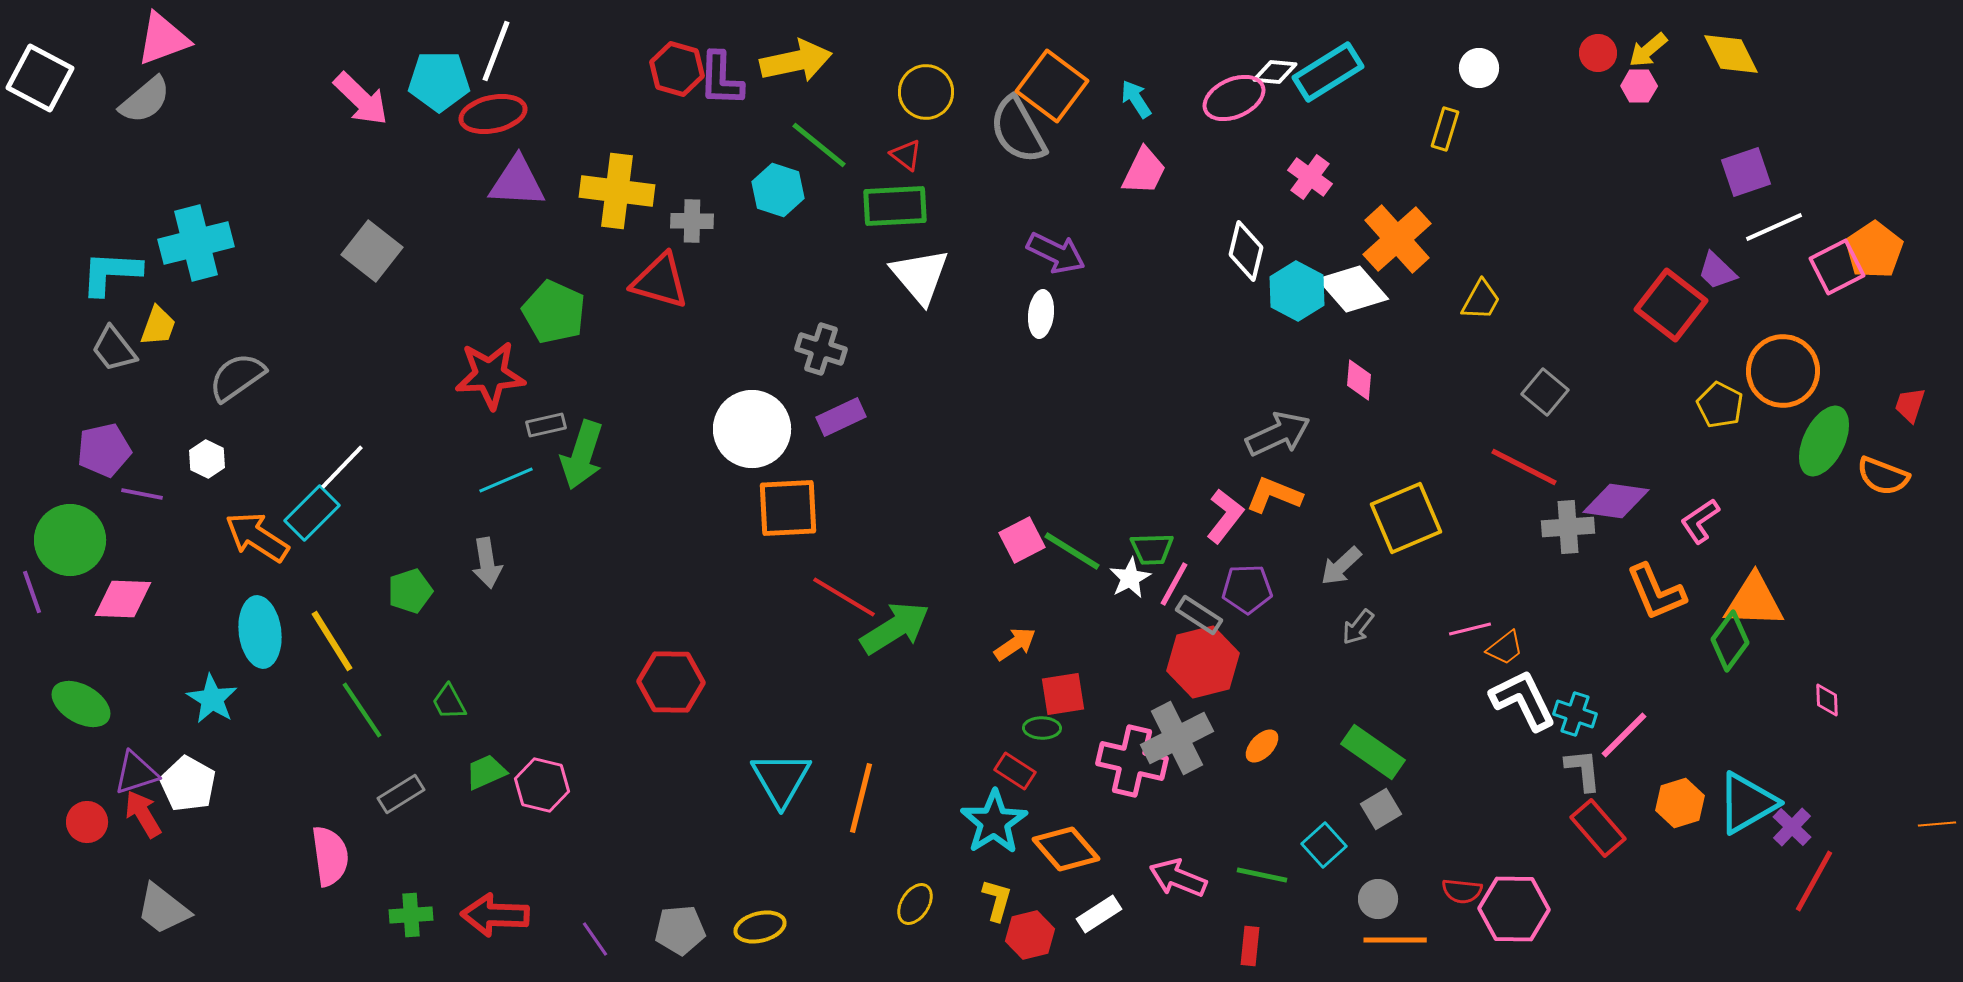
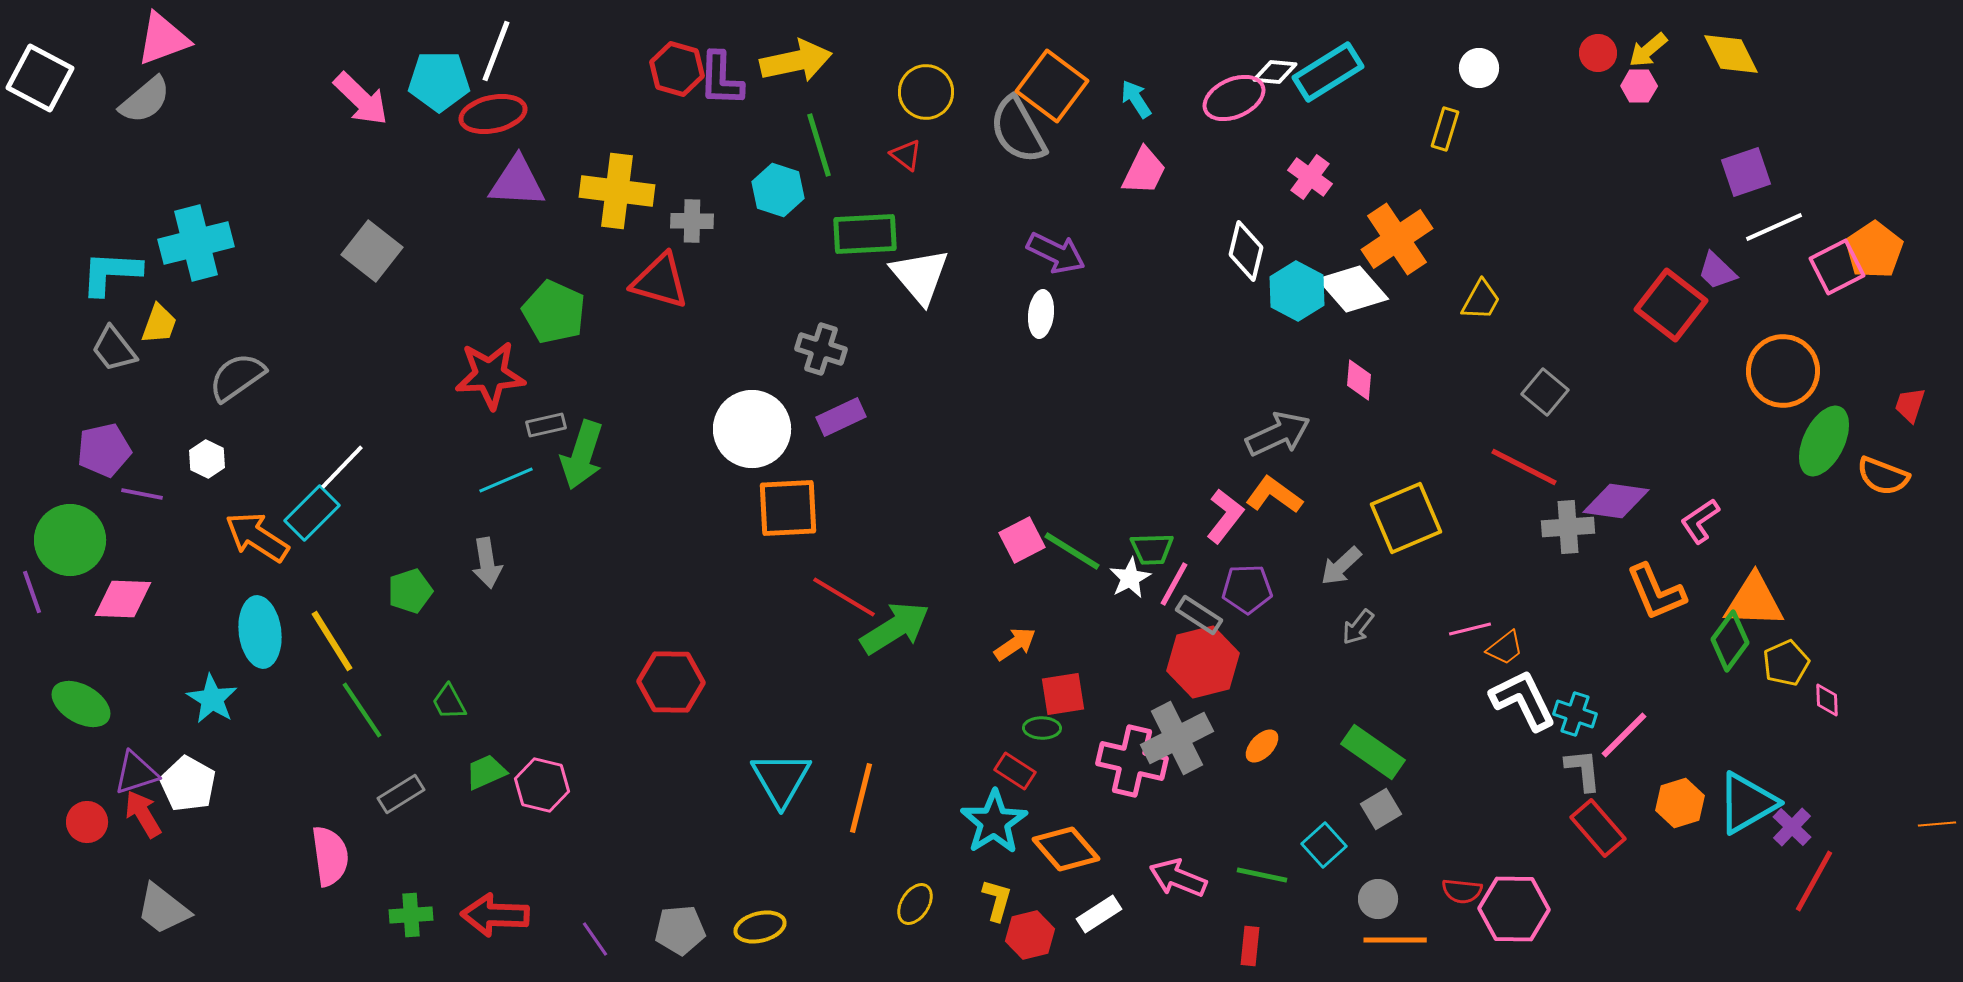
green line at (819, 145): rotated 34 degrees clockwise
green rectangle at (895, 206): moved 30 px left, 28 px down
orange cross at (1397, 239): rotated 8 degrees clockwise
yellow trapezoid at (158, 326): moved 1 px right, 2 px up
yellow pentagon at (1720, 405): moved 66 px right, 258 px down; rotated 21 degrees clockwise
orange L-shape at (1274, 495): rotated 14 degrees clockwise
